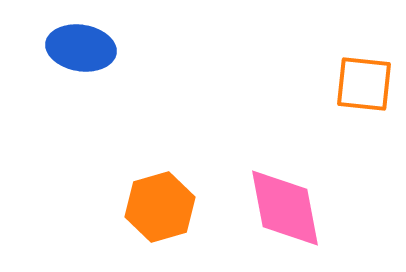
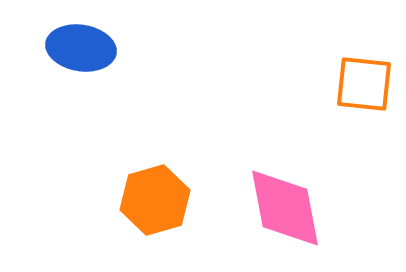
orange hexagon: moved 5 px left, 7 px up
